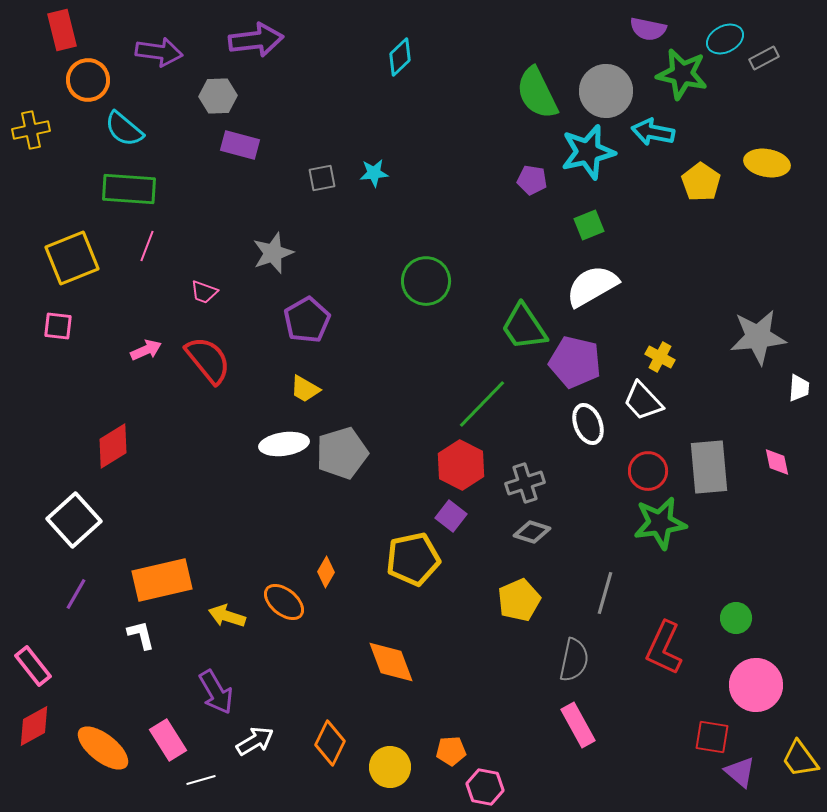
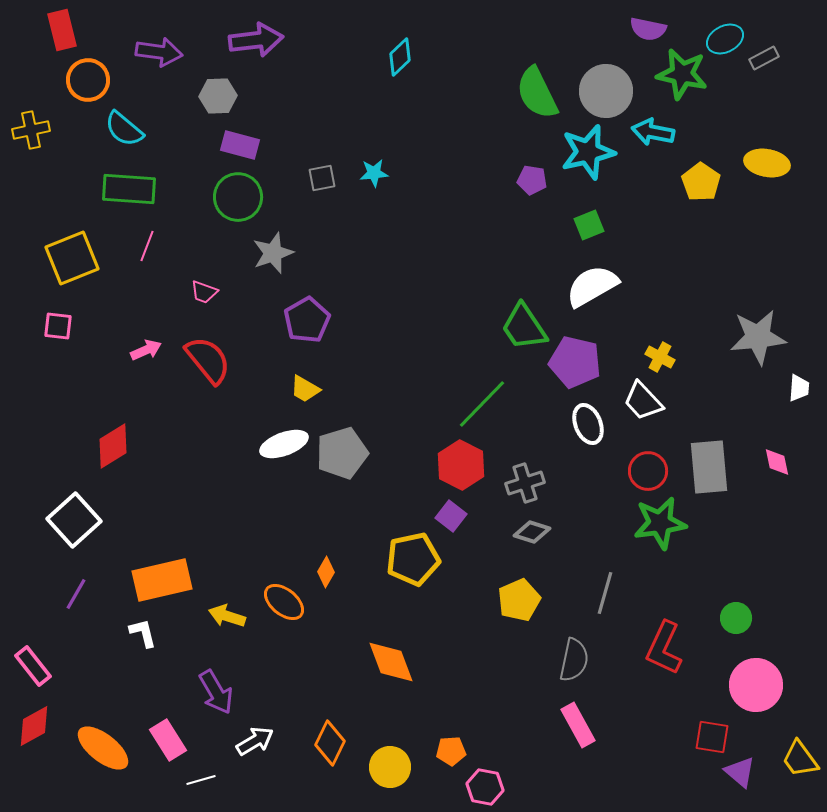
green circle at (426, 281): moved 188 px left, 84 px up
white ellipse at (284, 444): rotated 12 degrees counterclockwise
white L-shape at (141, 635): moved 2 px right, 2 px up
